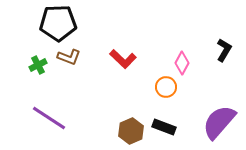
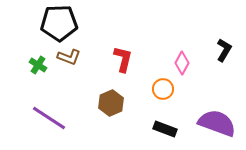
black pentagon: moved 1 px right
red L-shape: rotated 120 degrees counterclockwise
green cross: rotated 30 degrees counterclockwise
orange circle: moved 3 px left, 2 px down
purple semicircle: moved 2 px left, 1 px down; rotated 69 degrees clockwise
black rectangle: moved 1 px right, 2 px down
brown hexagon: moved 20 px left, 28 px up
